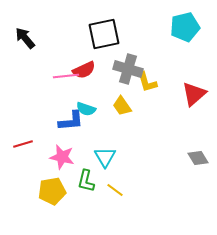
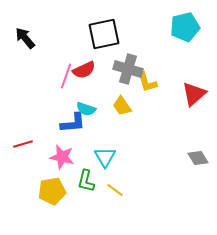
pink line: rotated 65 degrees counterclockwise
blue L-shape: moved 2 px right, 2 px down
